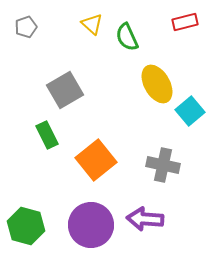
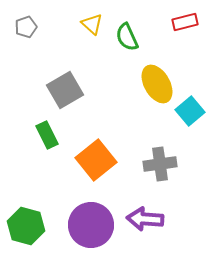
gray cross: moved 3 px left, 1 px up; rotated 20 degrees counterclockwise
